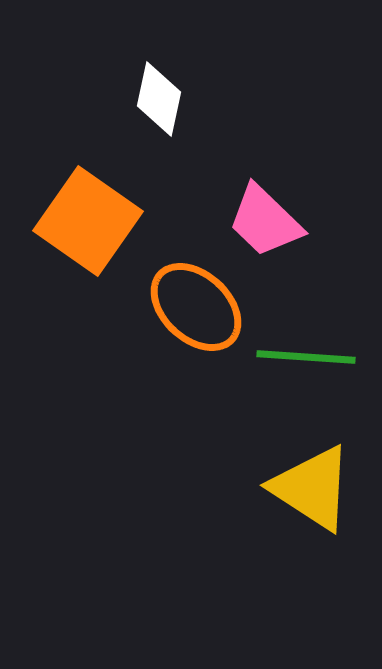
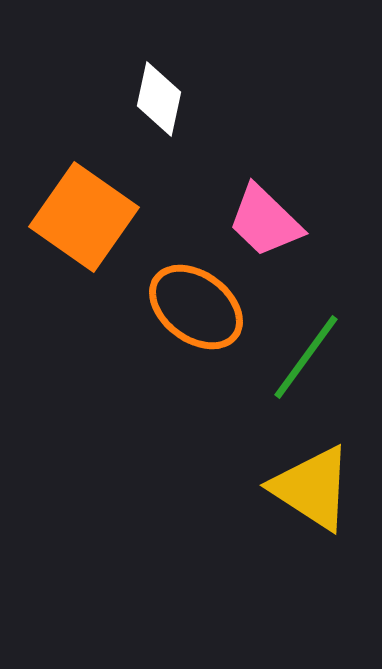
orange square: moved 4 px left, 4 px up
orange ellipse: rotated 6 degrees counterclockwise
green line: rotated 58 degrees counterclockwise
